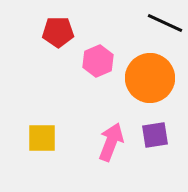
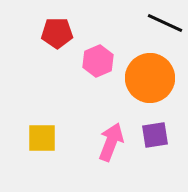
red pentagon: moved 1 px left, 1 px down
